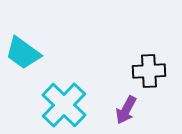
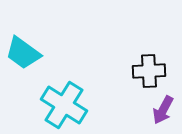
cyan cross: rotated 12 degrees counterclockwise
purple arrow: moved 37 px right
